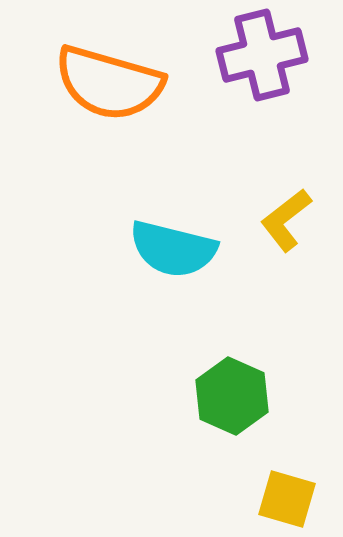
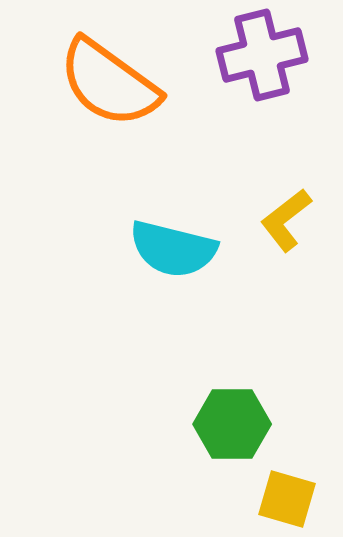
orange semicircle: rotated 20 degrees clockwise
green hexagon: moved 28 px down; rotated 24 degrees counterclockwise
